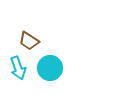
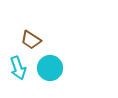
brown trapezoid: moved 2 px right, 1 px up
